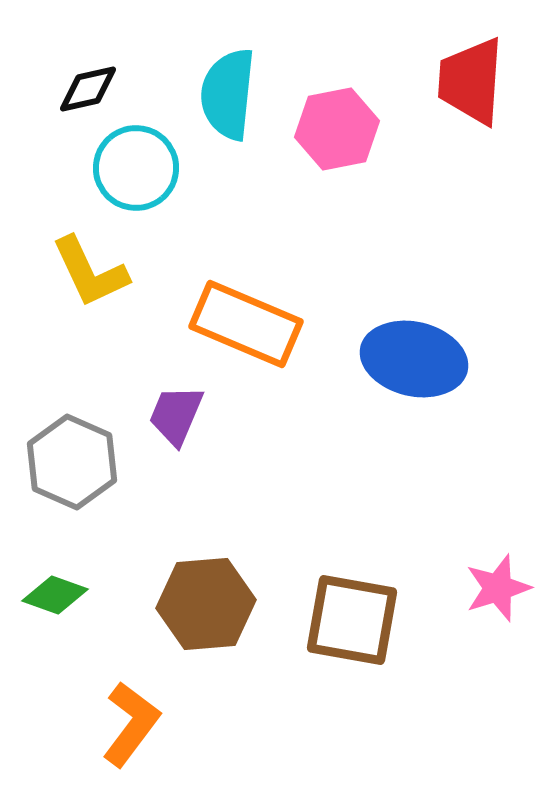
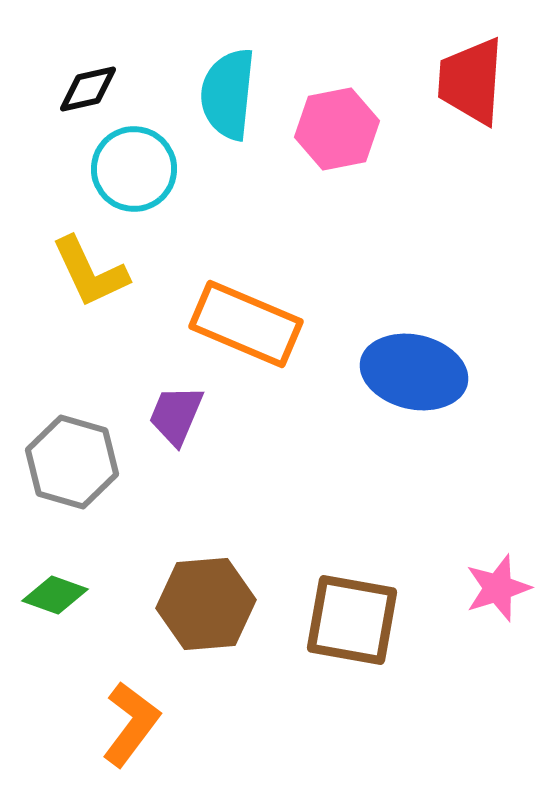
cyan circle: moved 2 px left, 1 px down
blue ellipse: moved 13 px down
gray hexagon: rotated 8 degrees counterclockwise
